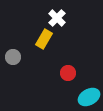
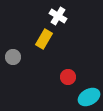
white cross: moved 1 px right, 2 px up; rotated 12 degrees counterclockwise
red circle: moved 4 px down
